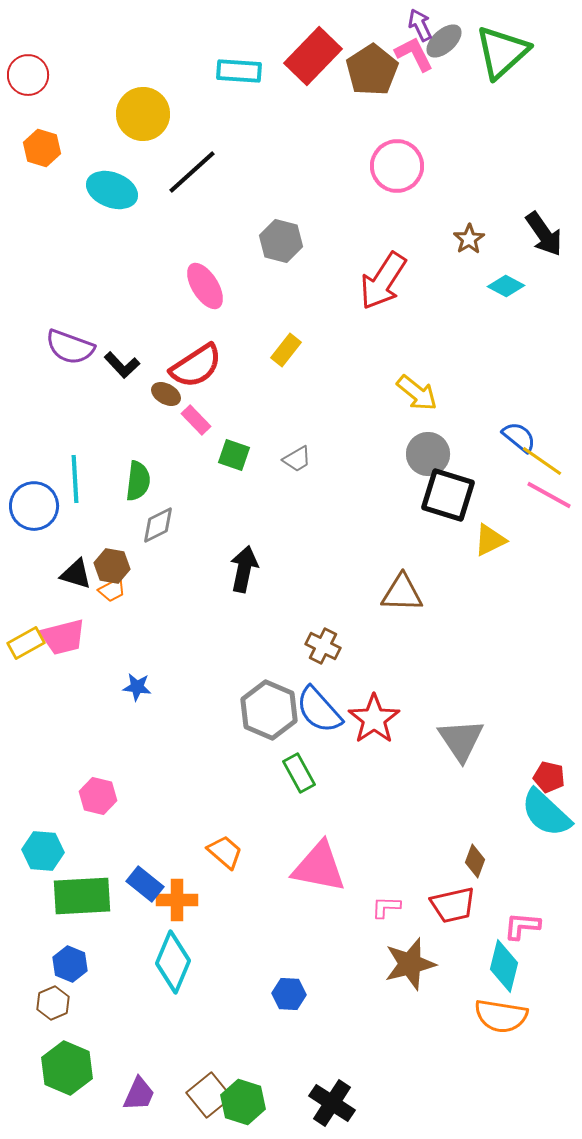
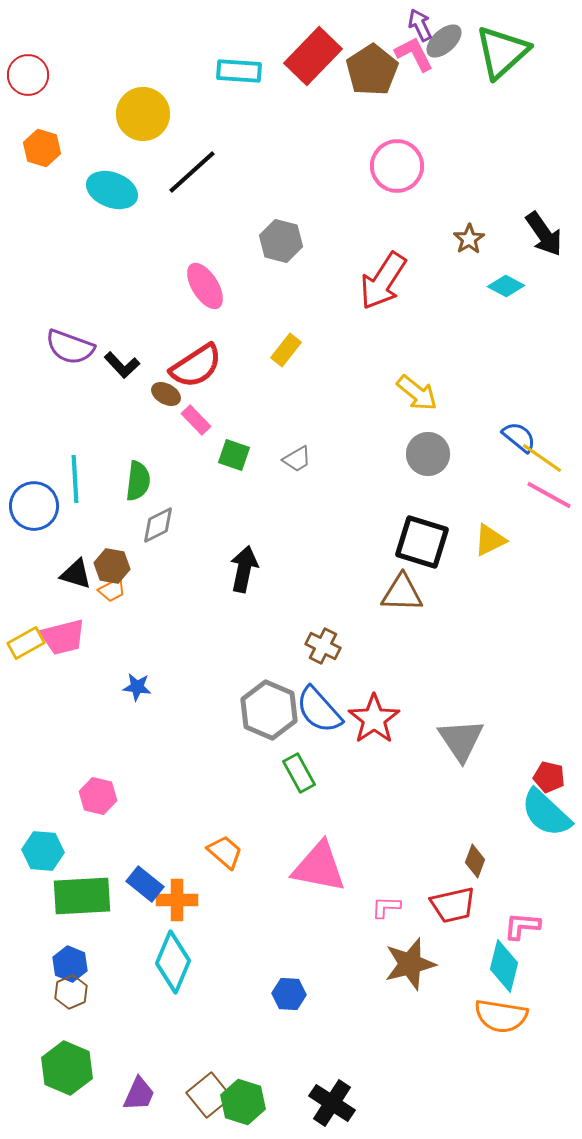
yellow line at (542, 461): moved 3 px up
black square at (448, 495): moved 26 px left, 47 px down
brown hexagon at (53, 1003): moved 18 px right, 11 px up
